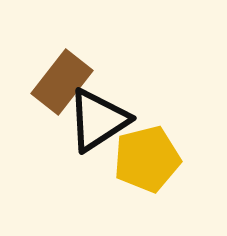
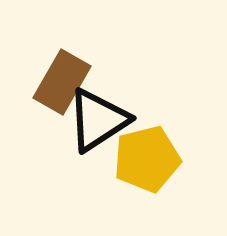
brown rectangle: rotated 8 degrees counterclockwise
